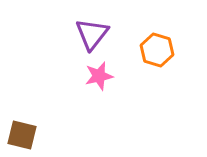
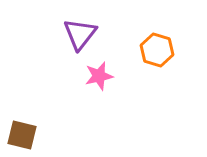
purple triangle: moved 12 px left
